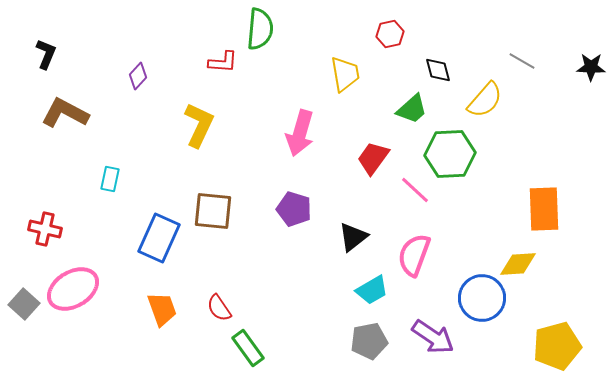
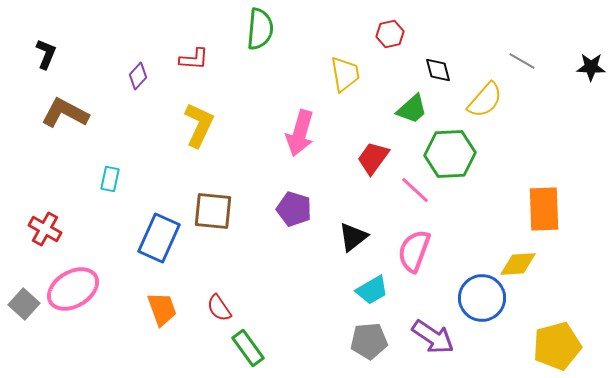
red L-shape: moved 29 px left, 3 px up
red cross: rotated 16 degrees clockwise
pink semicircle: moved 4 px up
gray pentagon: rotated 6 degrees clockwise
